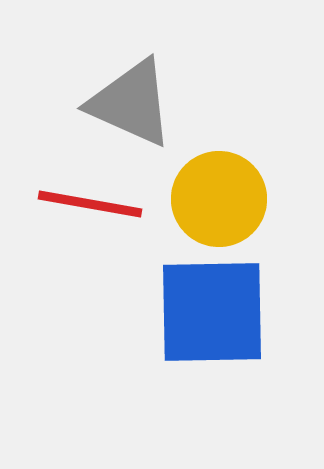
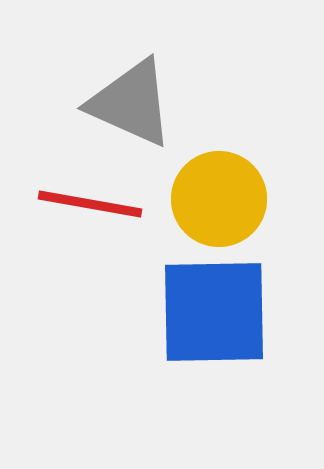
blue square: moved 2 px right
